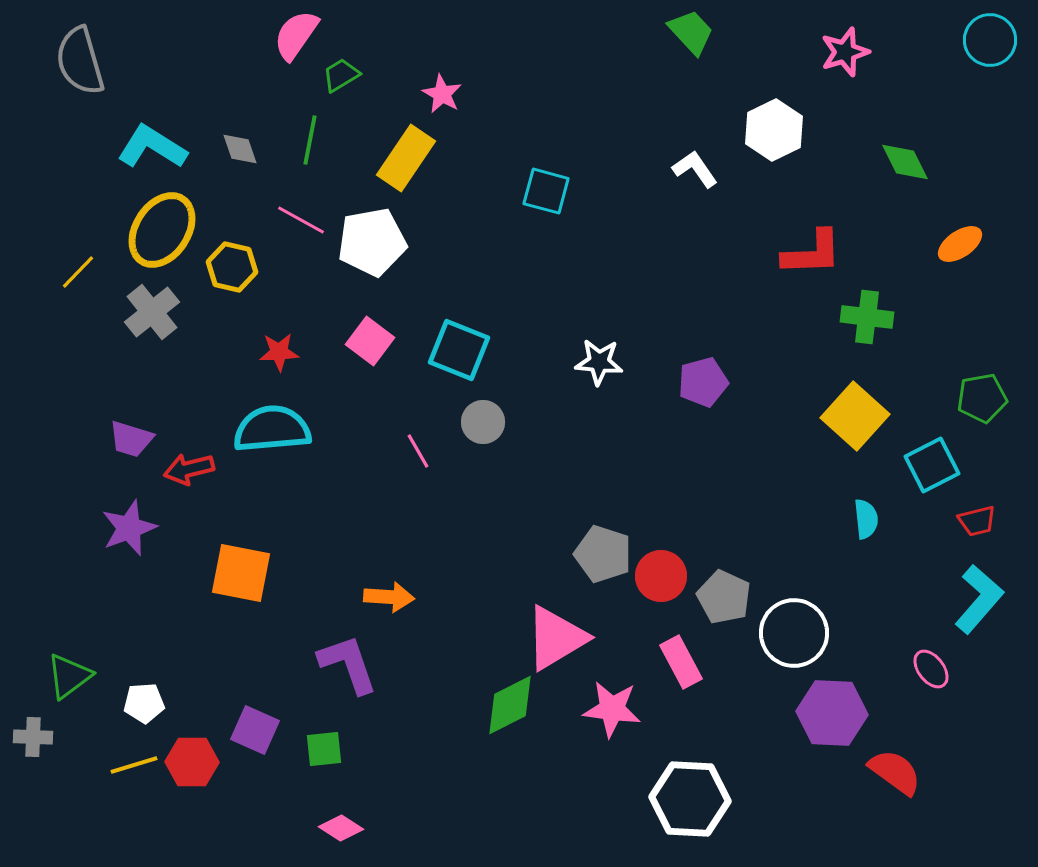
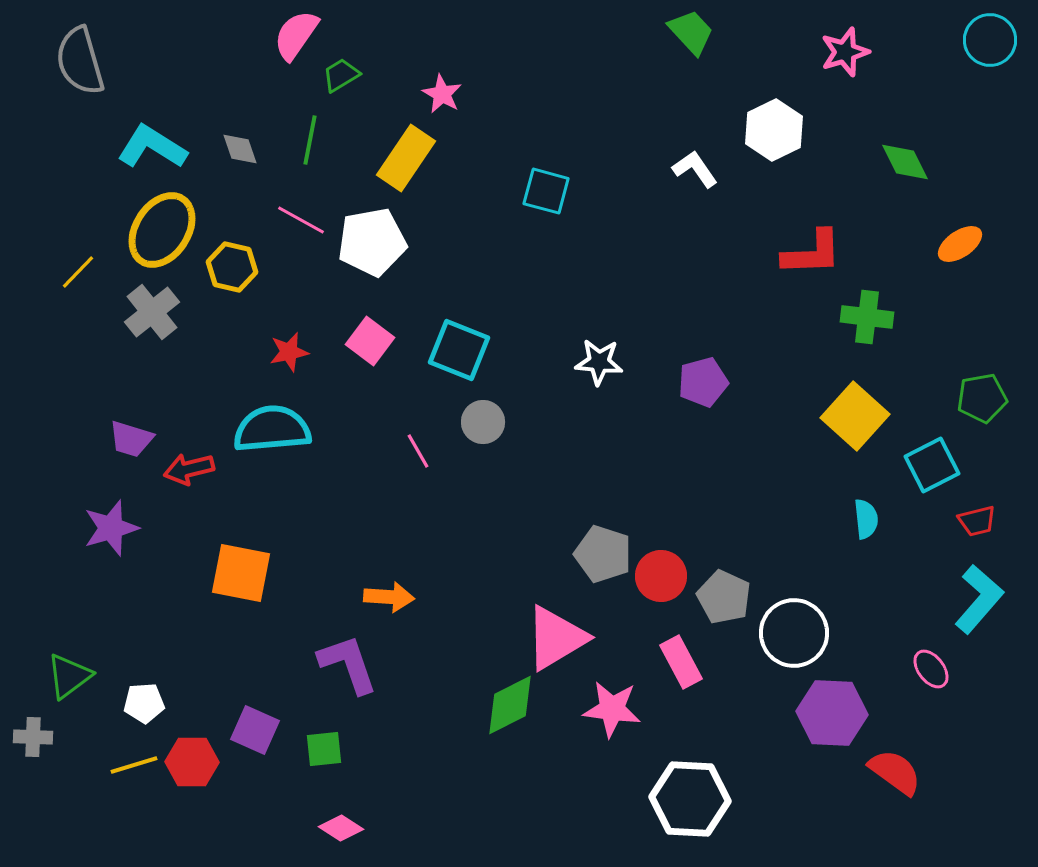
red star at (279, 352): moved 10 px right; rotated 9 degrees counterclockwise
purple star at (129, 528): moved 18 px left; rotated 4 degrees clockwise
